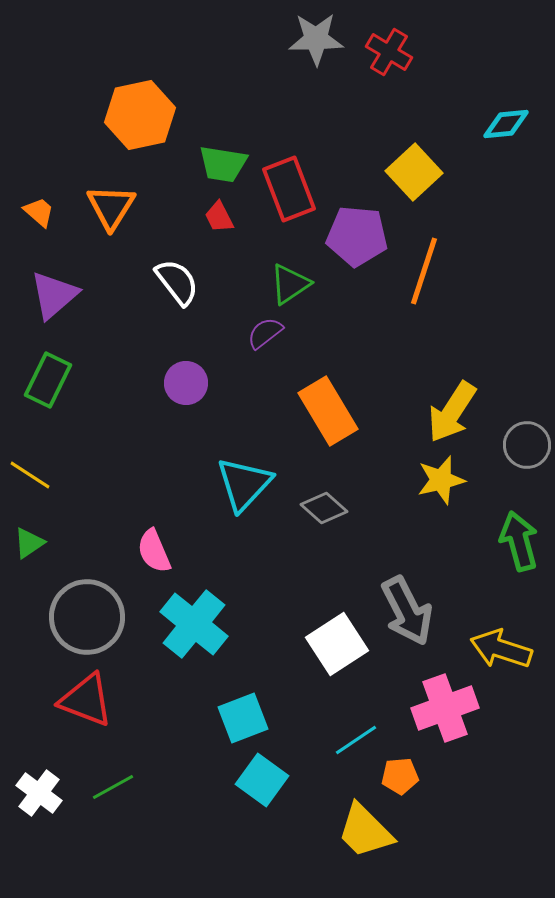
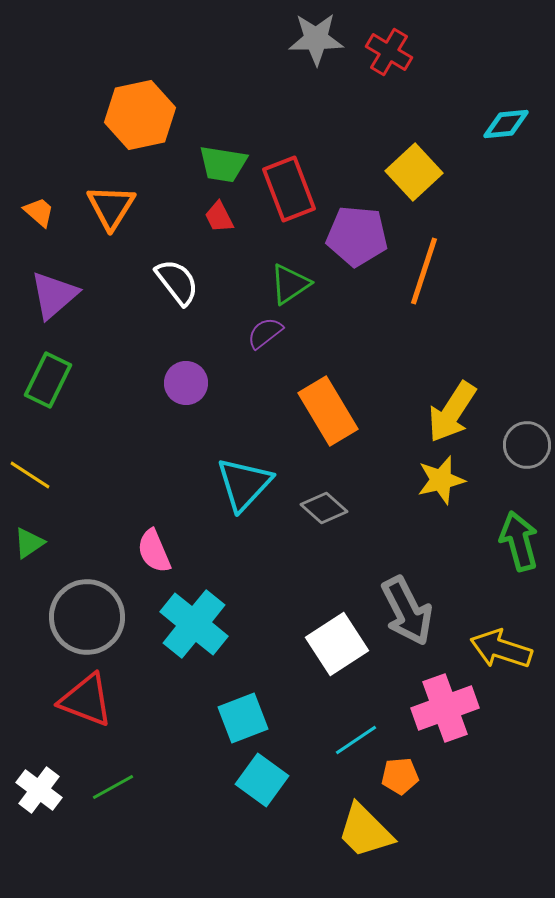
white cross at (39, 793): moved 3 px up
